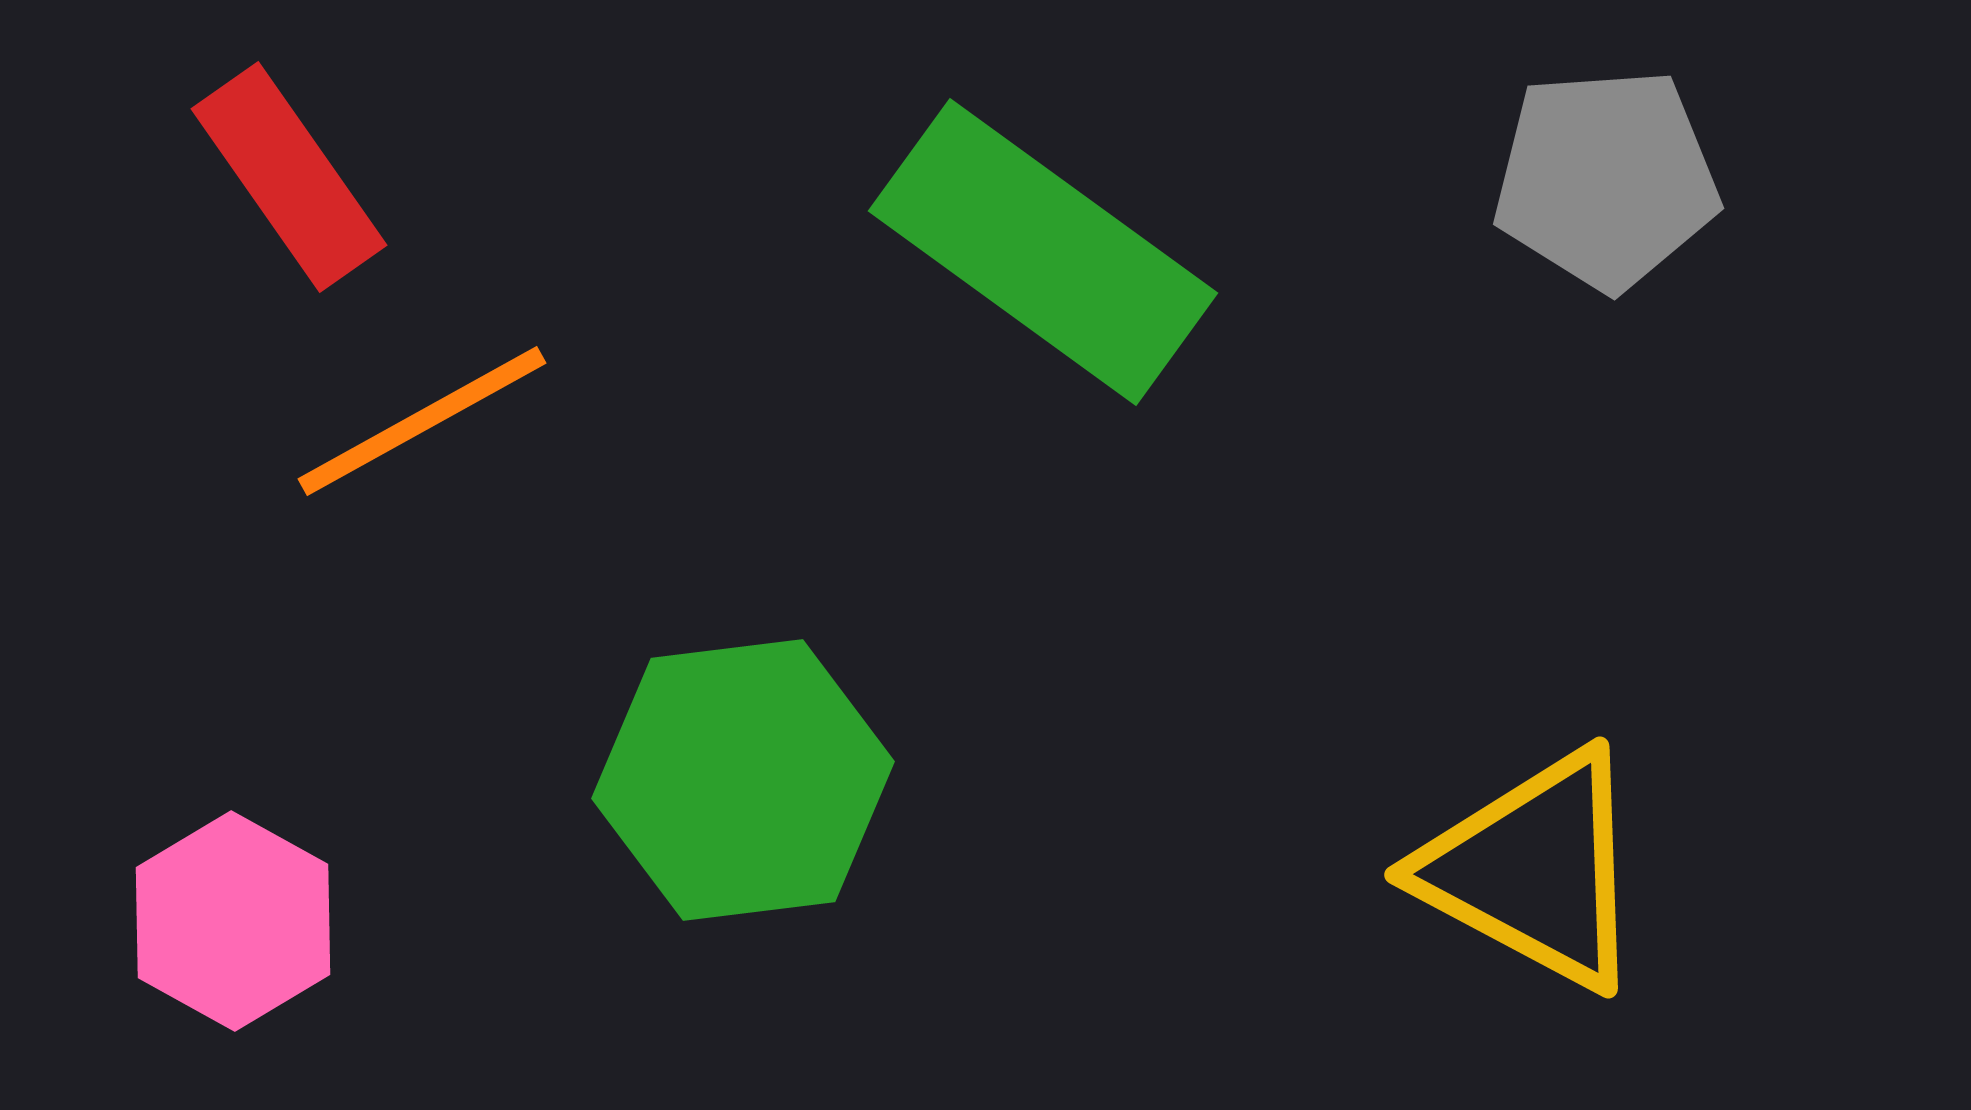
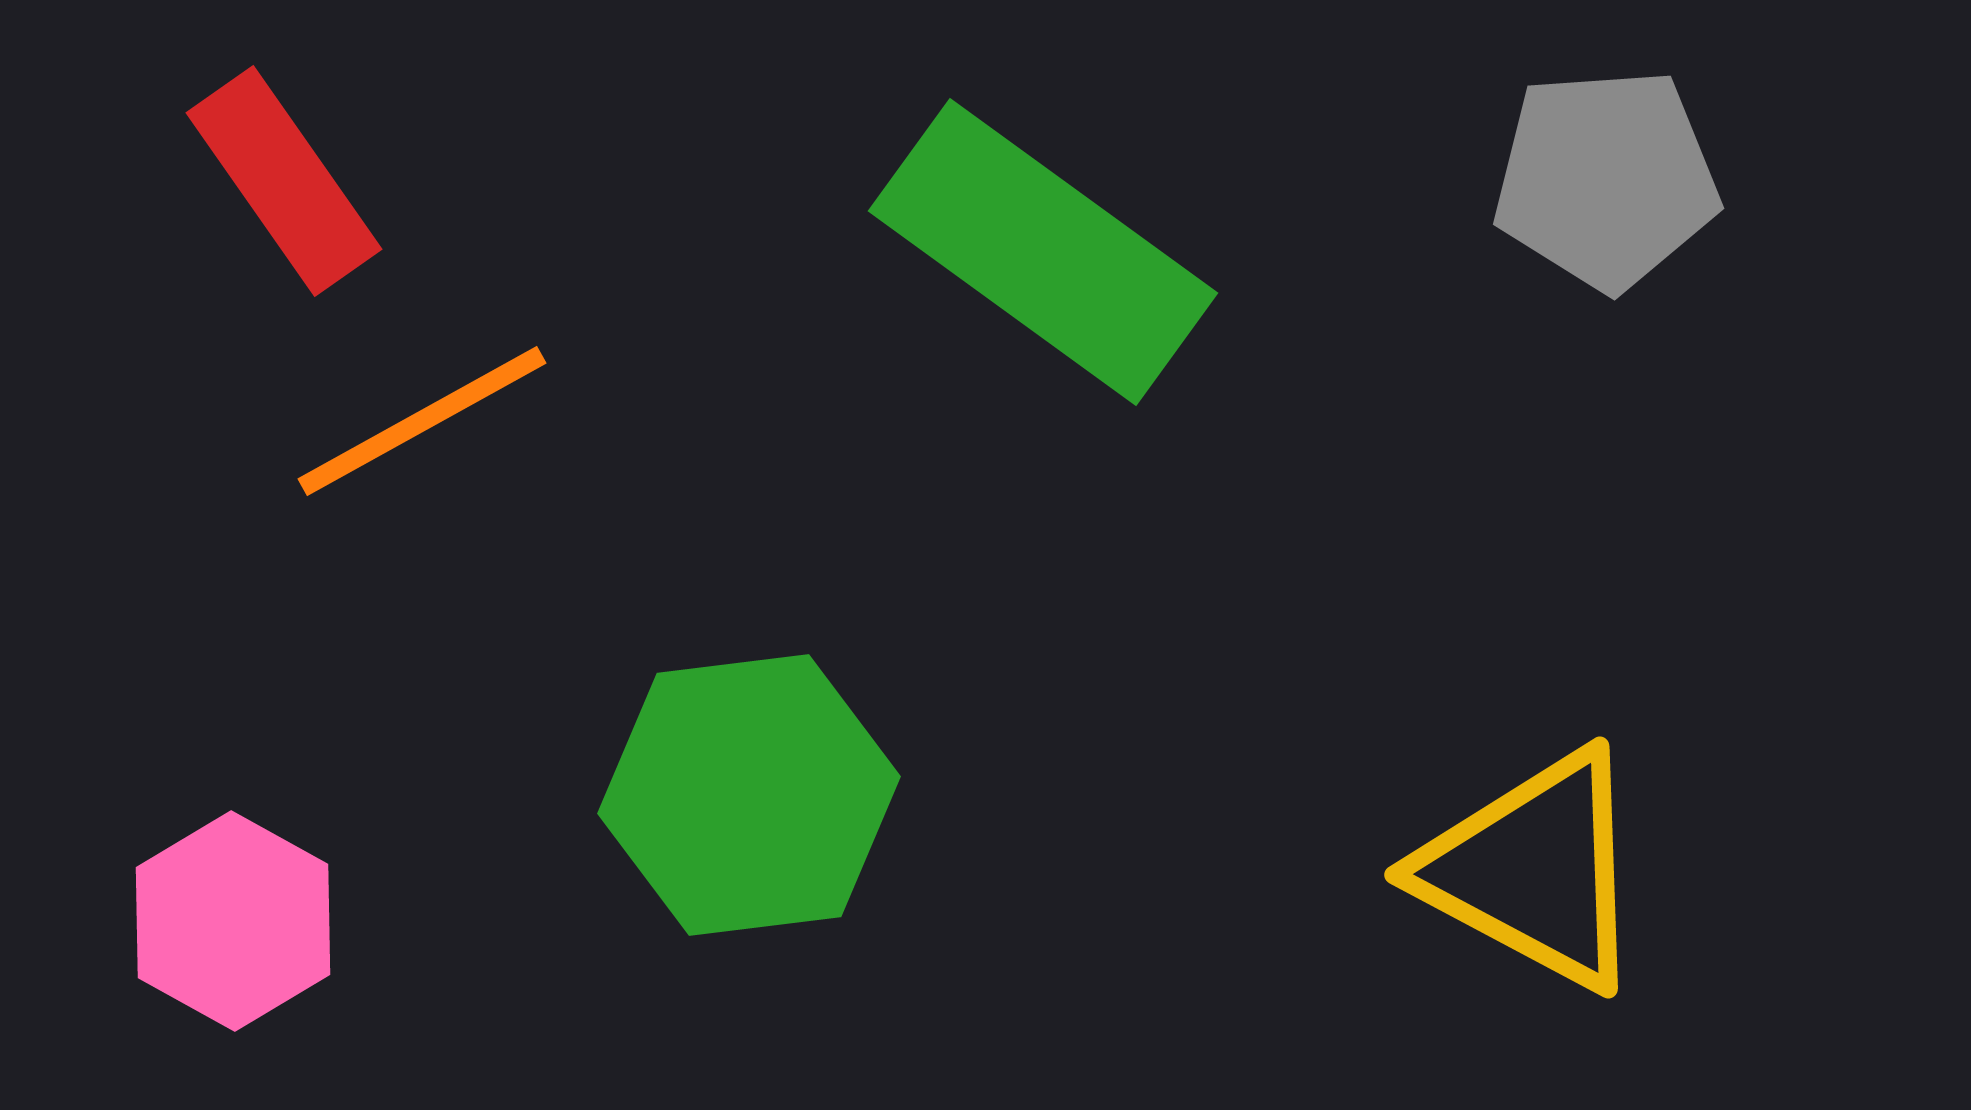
red rectangle: moved 5 px left, 4 px down
green hexagon: moved 6 px right, 15 px down
